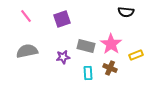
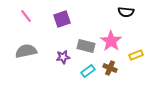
pink star: moved 3 px up
gray semicircle: moved 1 px left
cyan rectangle: moved 2 px up; rotated 56 degrees clockwise
